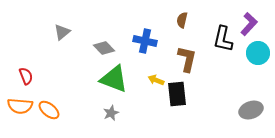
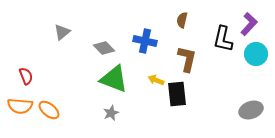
cyan circle: moved 2 px left, 1 px down
